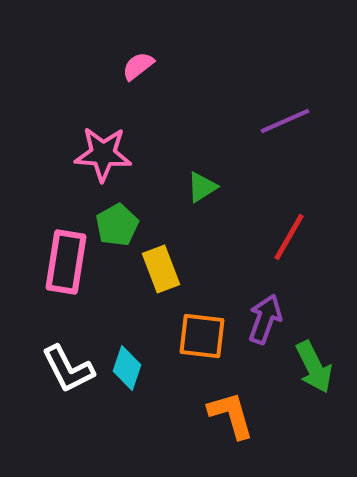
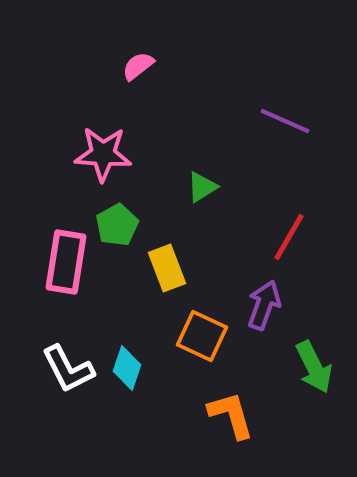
purple line: rotated 48 degrees clockwise
yellow rectangle: moved 6 px right, 1 px up
purple arrow: moved 1 px left, 14 px up
orange square: rotated 18 degrees clockwise
